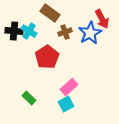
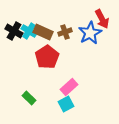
brown rectangle: moved 7 px left, 19 px down; rotated 12 degrees counterclockwise
black cross: rotated 24 degrees clockwise
